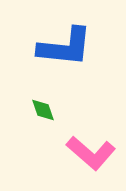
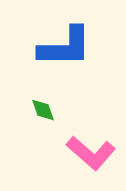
blue L-shape: rotated 6 degrees counterclockwise
